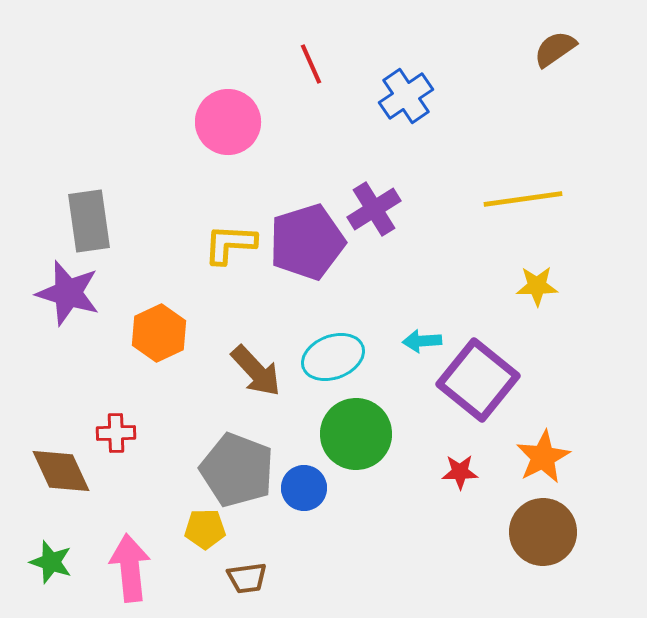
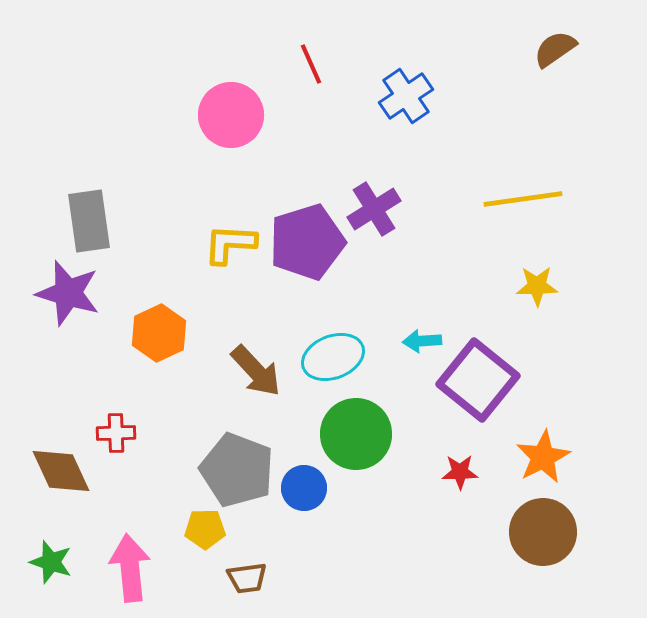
pink circle: moved 3 px right, 7 px up
